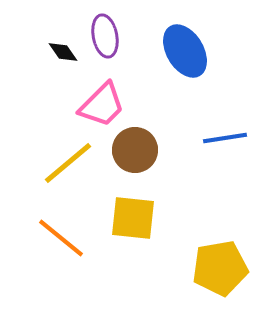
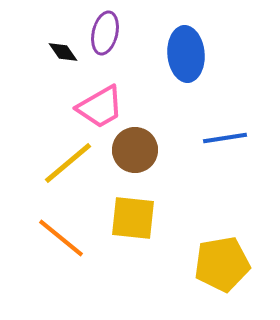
purple ellipse: moved 3 px up; rotated 24 degrees clockwise
blue ellipse: moved 1 px right, 3 px down; rotated 26 degrees clockwise
pink trapezoid: moved 2 px left, 2 px down; rotated 15 degrees clockwise
yellow pentagon: moved 2 px right, 4 px up
